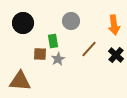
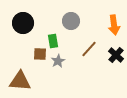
gray star: moved 2 px down
